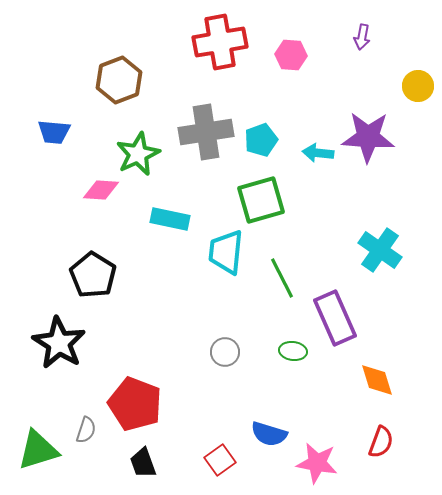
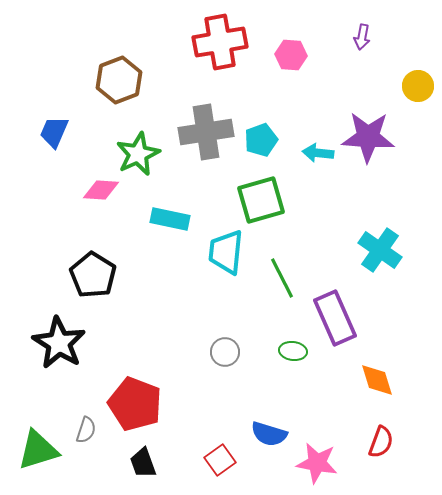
blue trapezoid: rotated 108 degrees clockwise
